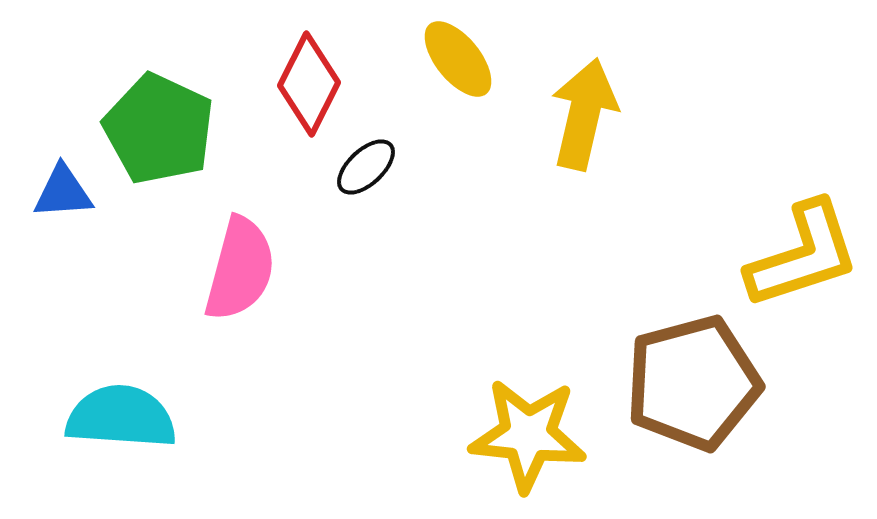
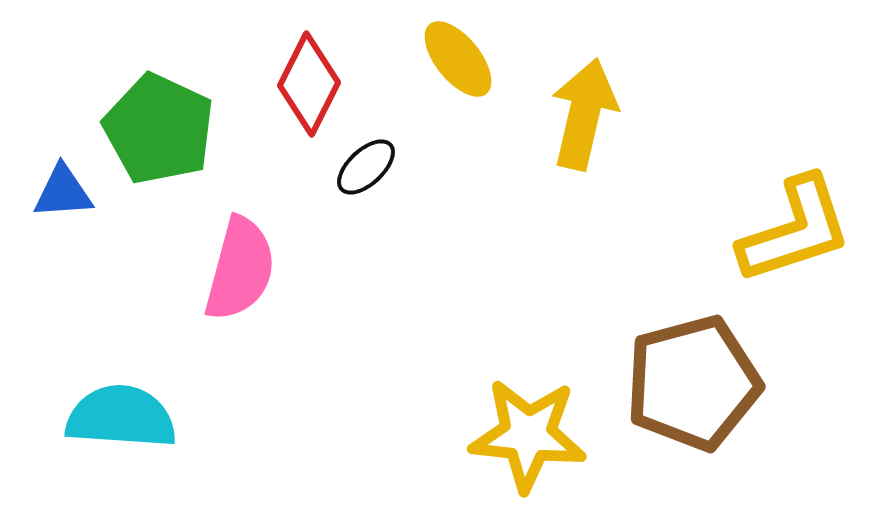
yellow L-shape: moved 8 px left, 25 px up
